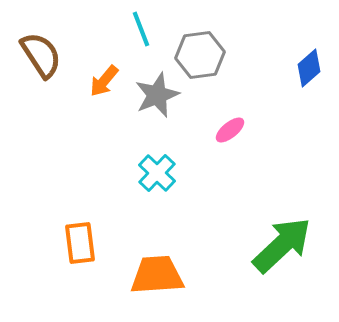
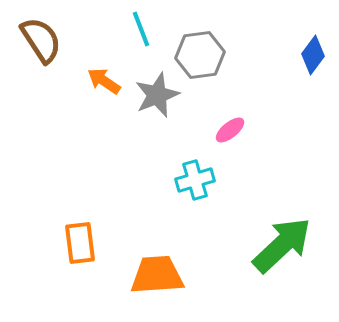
brown semicircle: moved 15 px up
blue diamond: moved 4 px right, 13 px up; rotated 12 degrees counterclockwise
orange arrow: rotated 84 degrees clockwise
cyan cross: moved 38 px right, 7 px down; rotated 30 degrees clockwise
